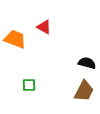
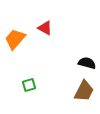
red triangle: moved 1 px right, 1 px down
orange trapezoid: rotated 70 degrees counterclockwise
green square: rotated 16 degrees counterclockwise
